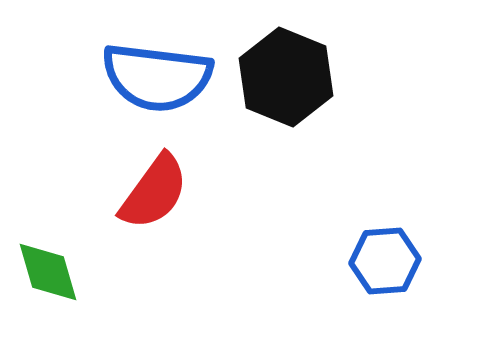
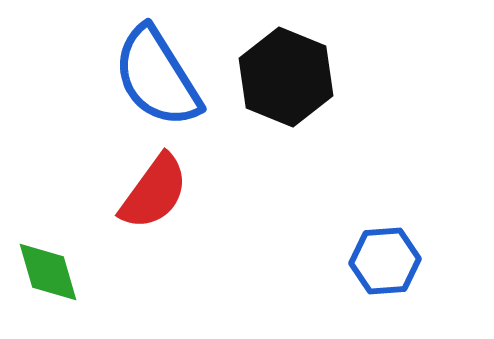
blue semicircle: rotated 51 degrees clockwise
